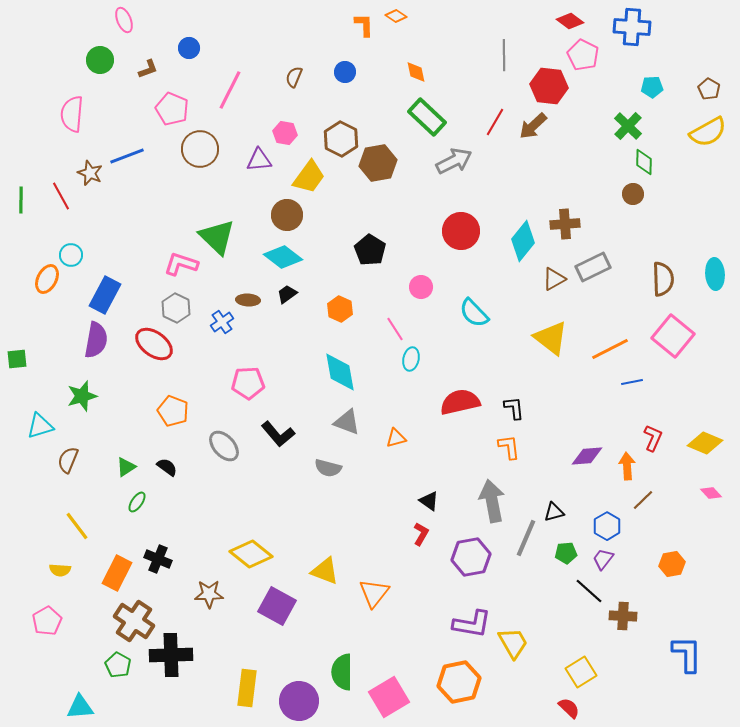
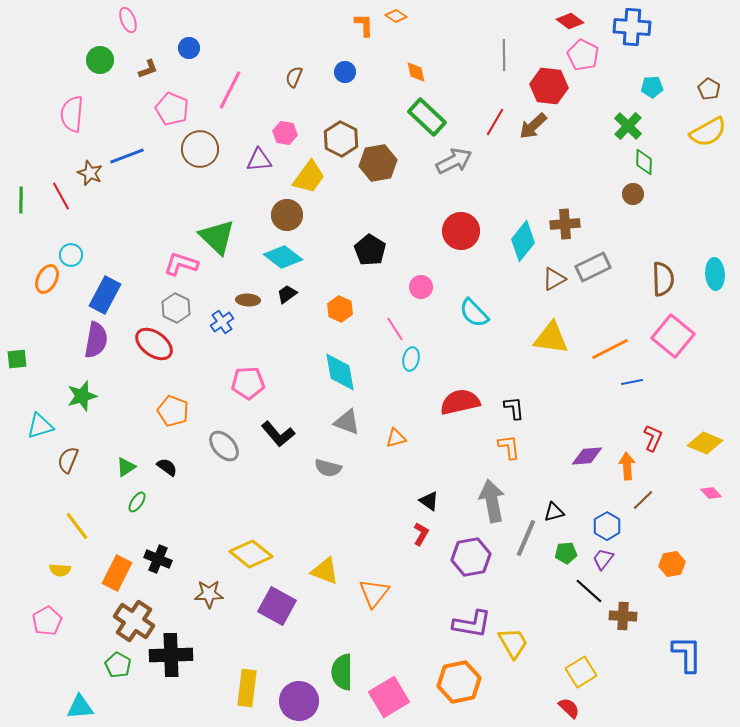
pink ellipse at (124, 20): moved 4 px right
yellow triangle at (551, 338): rotated 30 degrees counterclockwise
